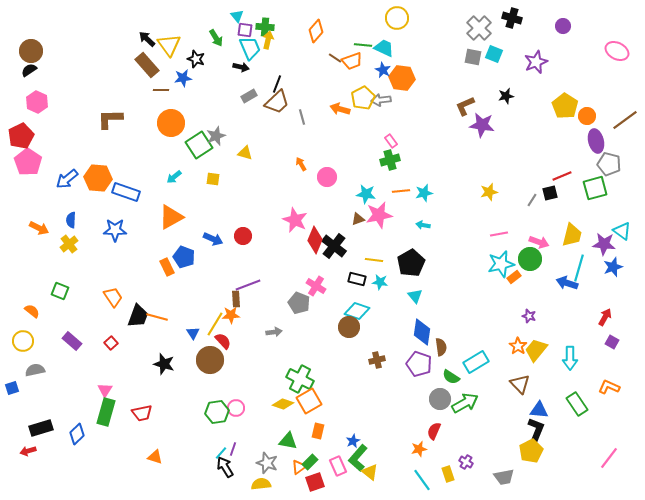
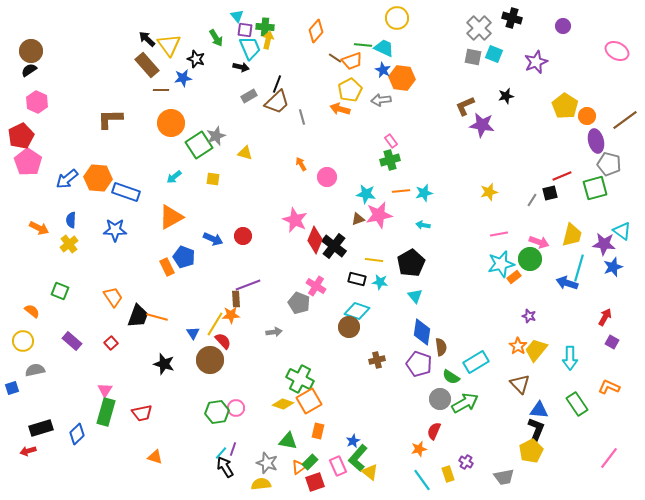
yellow pentagon at (363, 98): moved 13 px left, 8 px up
